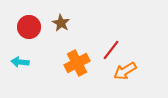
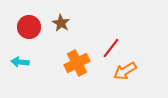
red line: moved 2 px up
